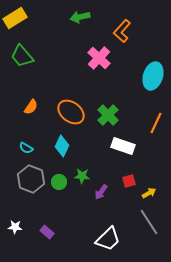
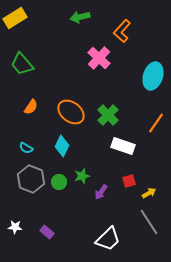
green trapezoid: moved 8 px down
orange line: rotated 10 degrees clockwise
green star: rotated 21 degrees counterclockwise
